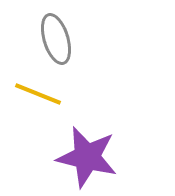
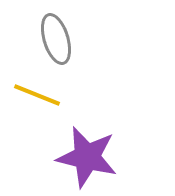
yellow line: moved 1 px left, 1 px down
